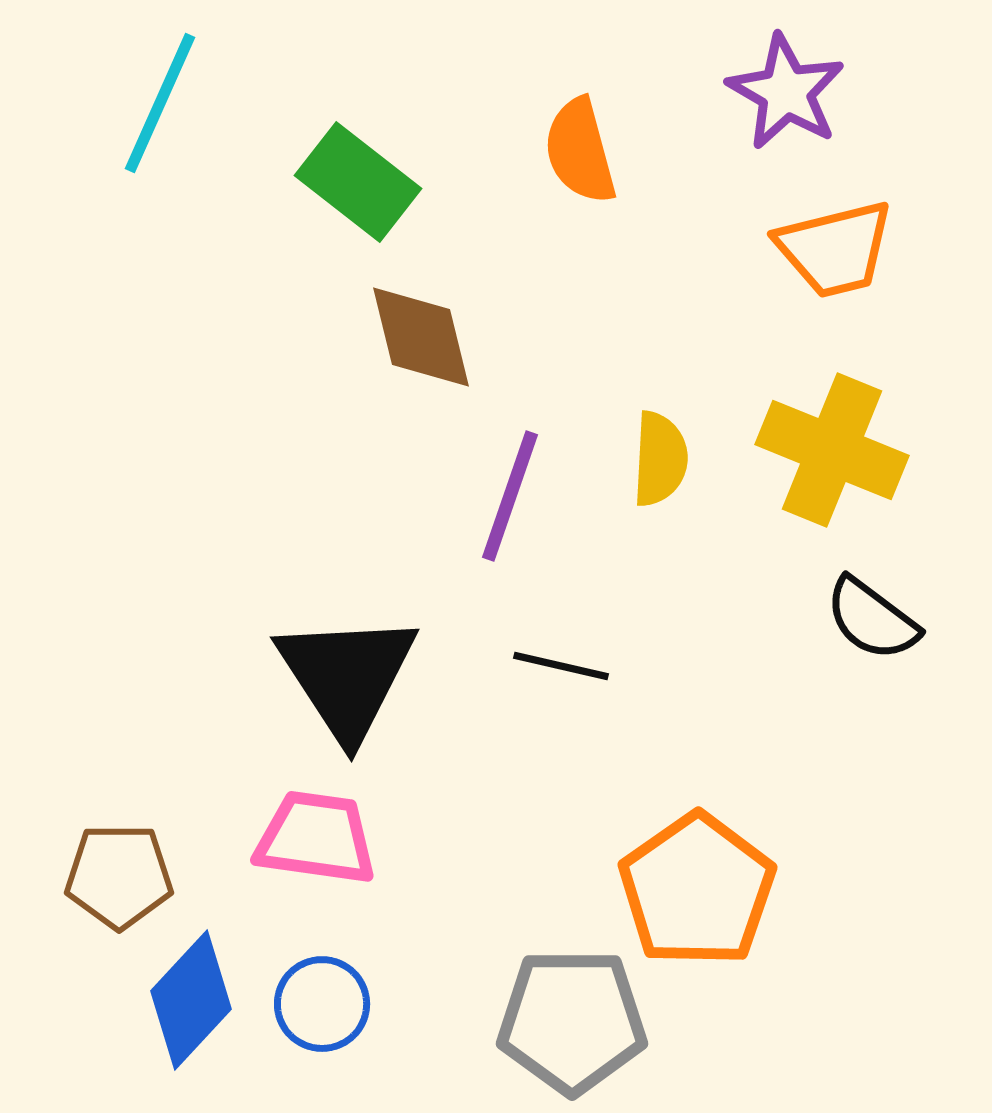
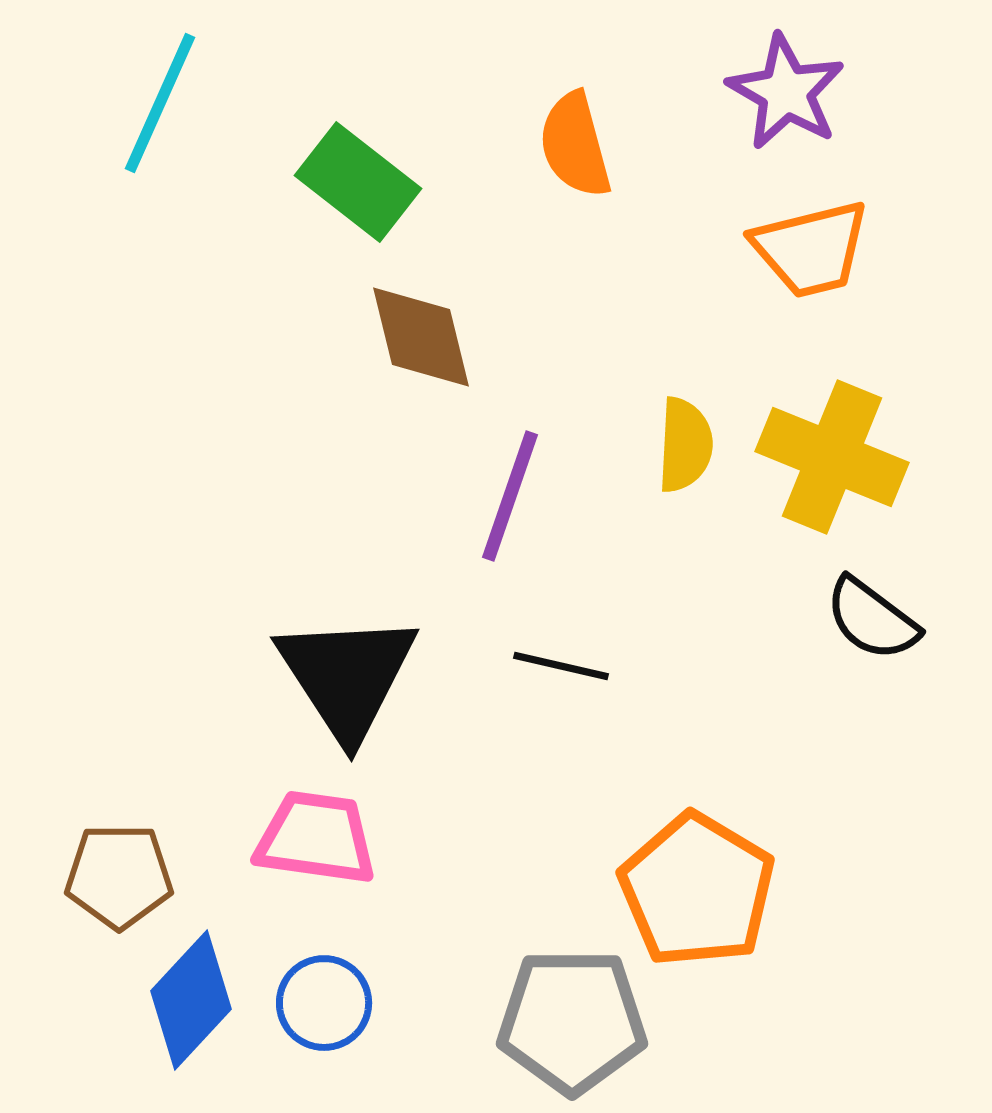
orange semicircle: moved 5 px left, 6 px up
orange trapezoid: moved 24 px left
yellow cross: moved 7 px down
yellow semicircle: moved 25 px right, 14 px up
orange pentagon: rotated 6 degrees counterclockwise
blue circle: moved 2 px right, 1 px up
